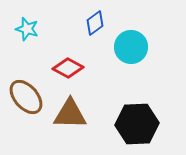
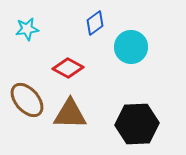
cyan star: rotated 25 degrees counterclockwise
brown ellipse: moved 1 px right, 3 px down
